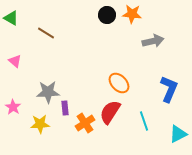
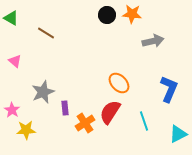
gray star: moved 5 px left; rotated 20 degrees counterclockwise
pink star: moved 1 px left, 3 px down
yellow star: moved 14 px left, 6 px down
